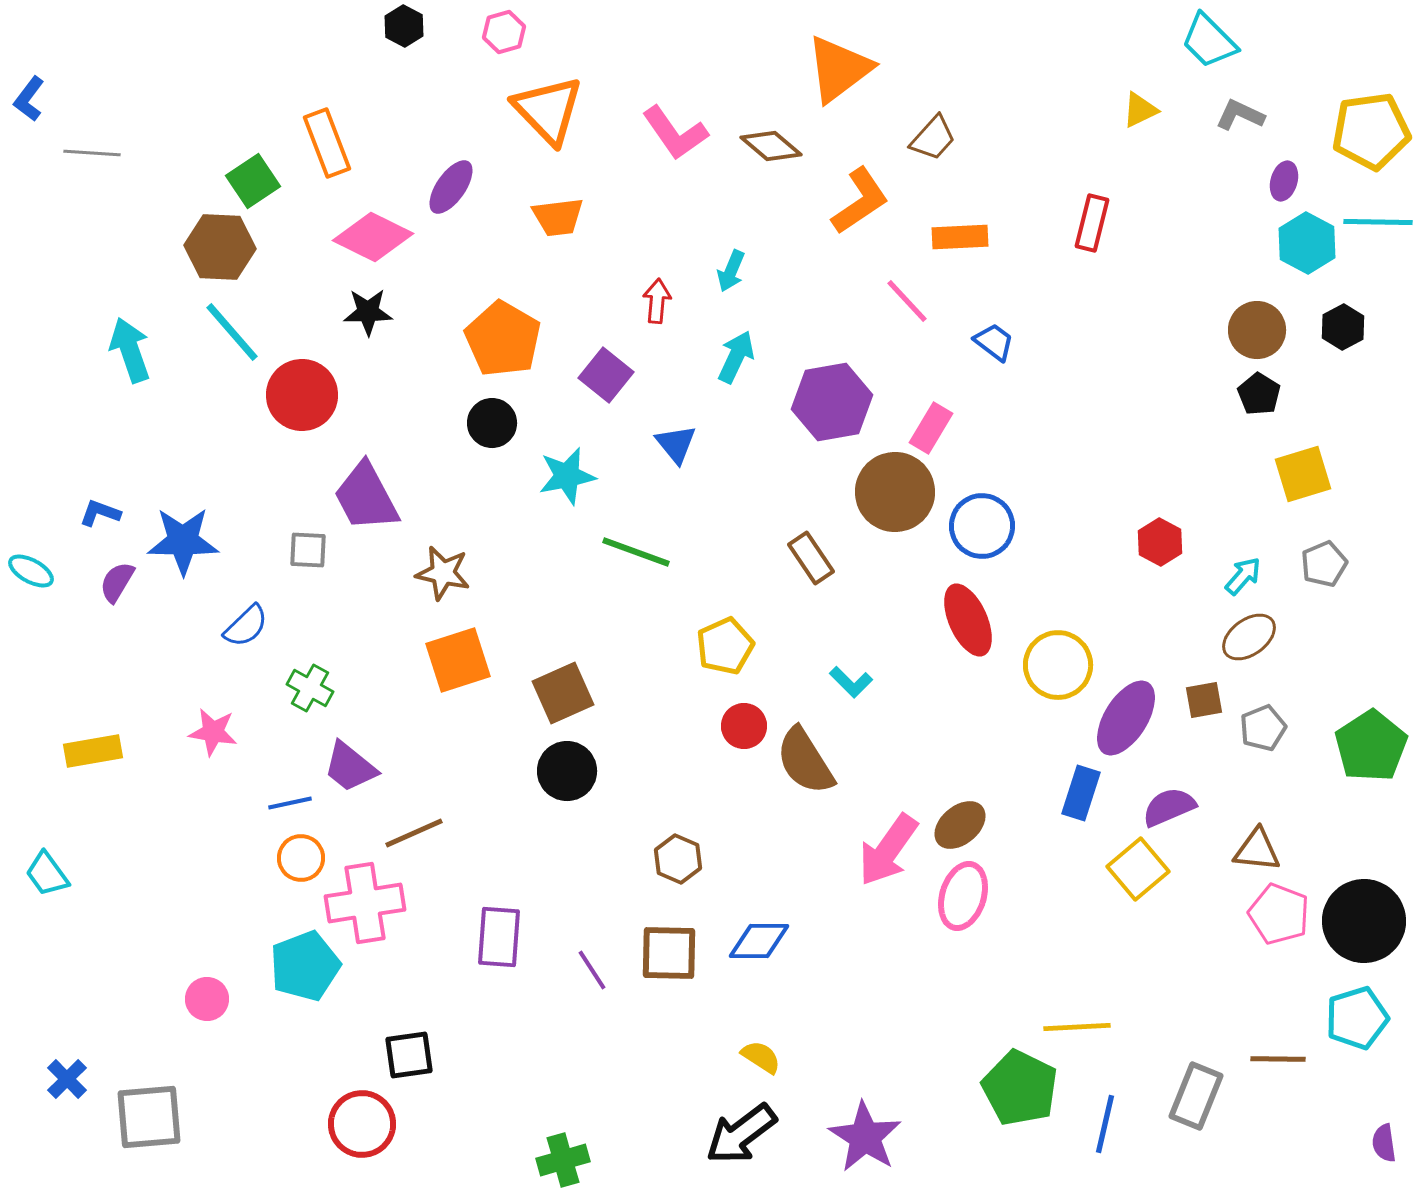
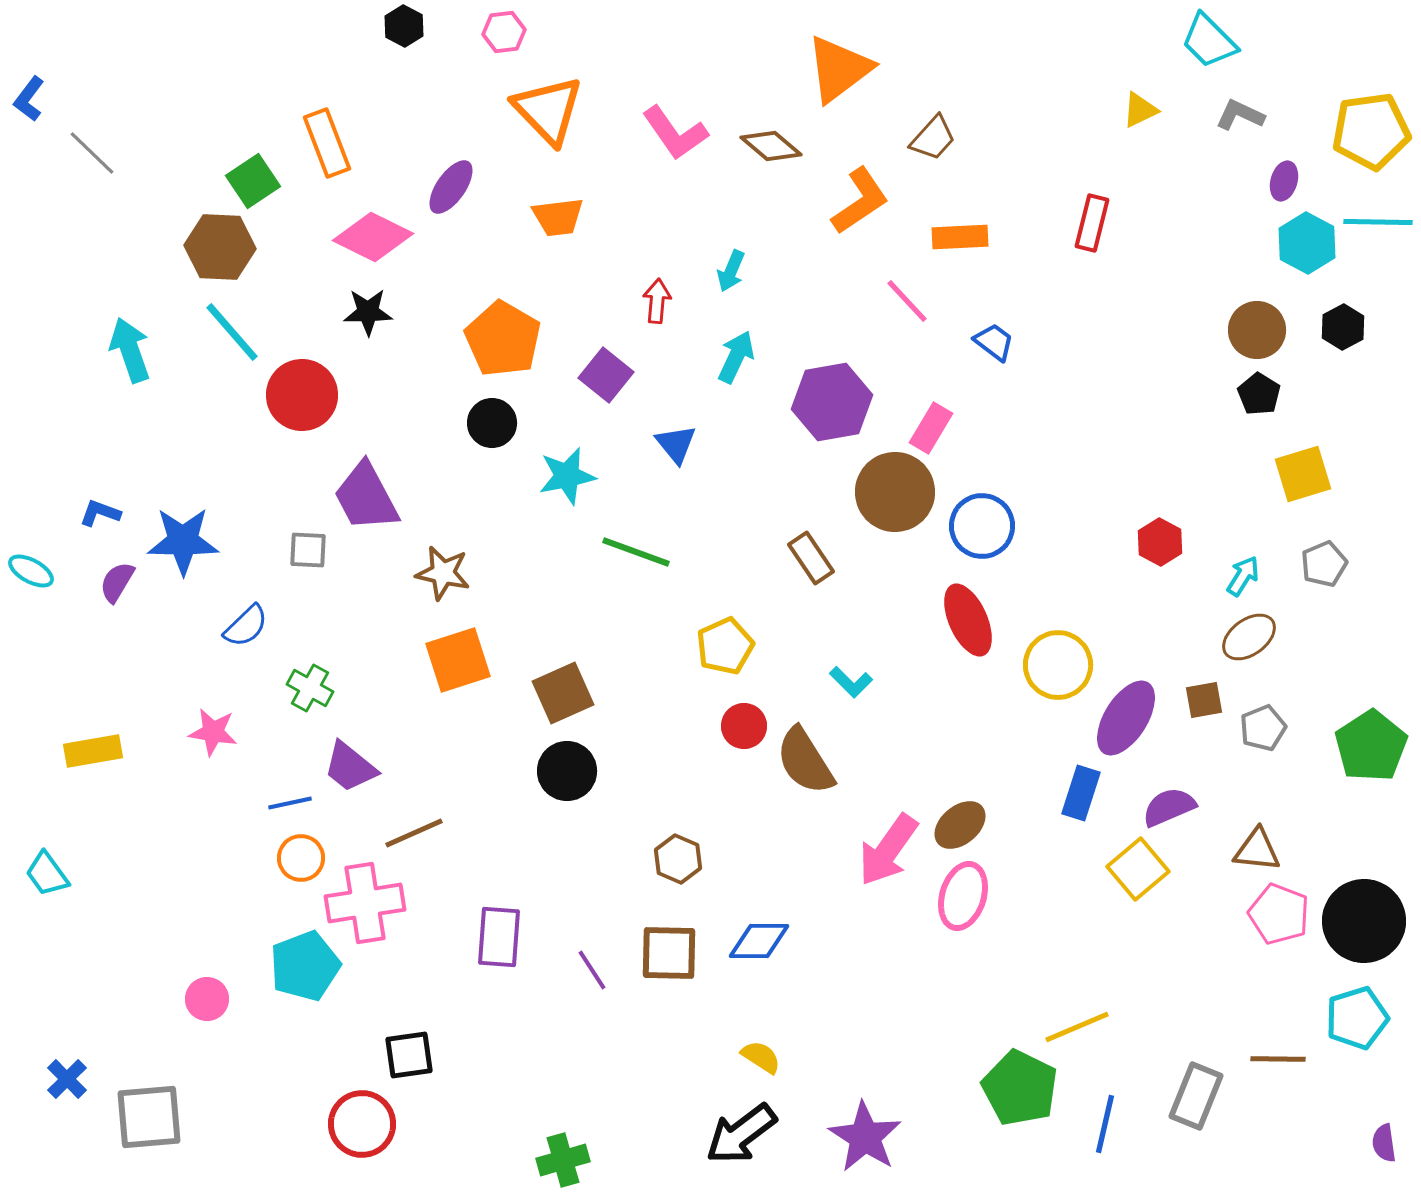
pink hexagon at (504, 32): rotated 9 degrees clockwise
gray line at (92, 153): rotated 40 degrees clockwise
cyan arrow at (1243, 576): rotated 9 degrees counterclockwise
yellow line at (1077, 1027): rotated 20 degrees counterclockwise
